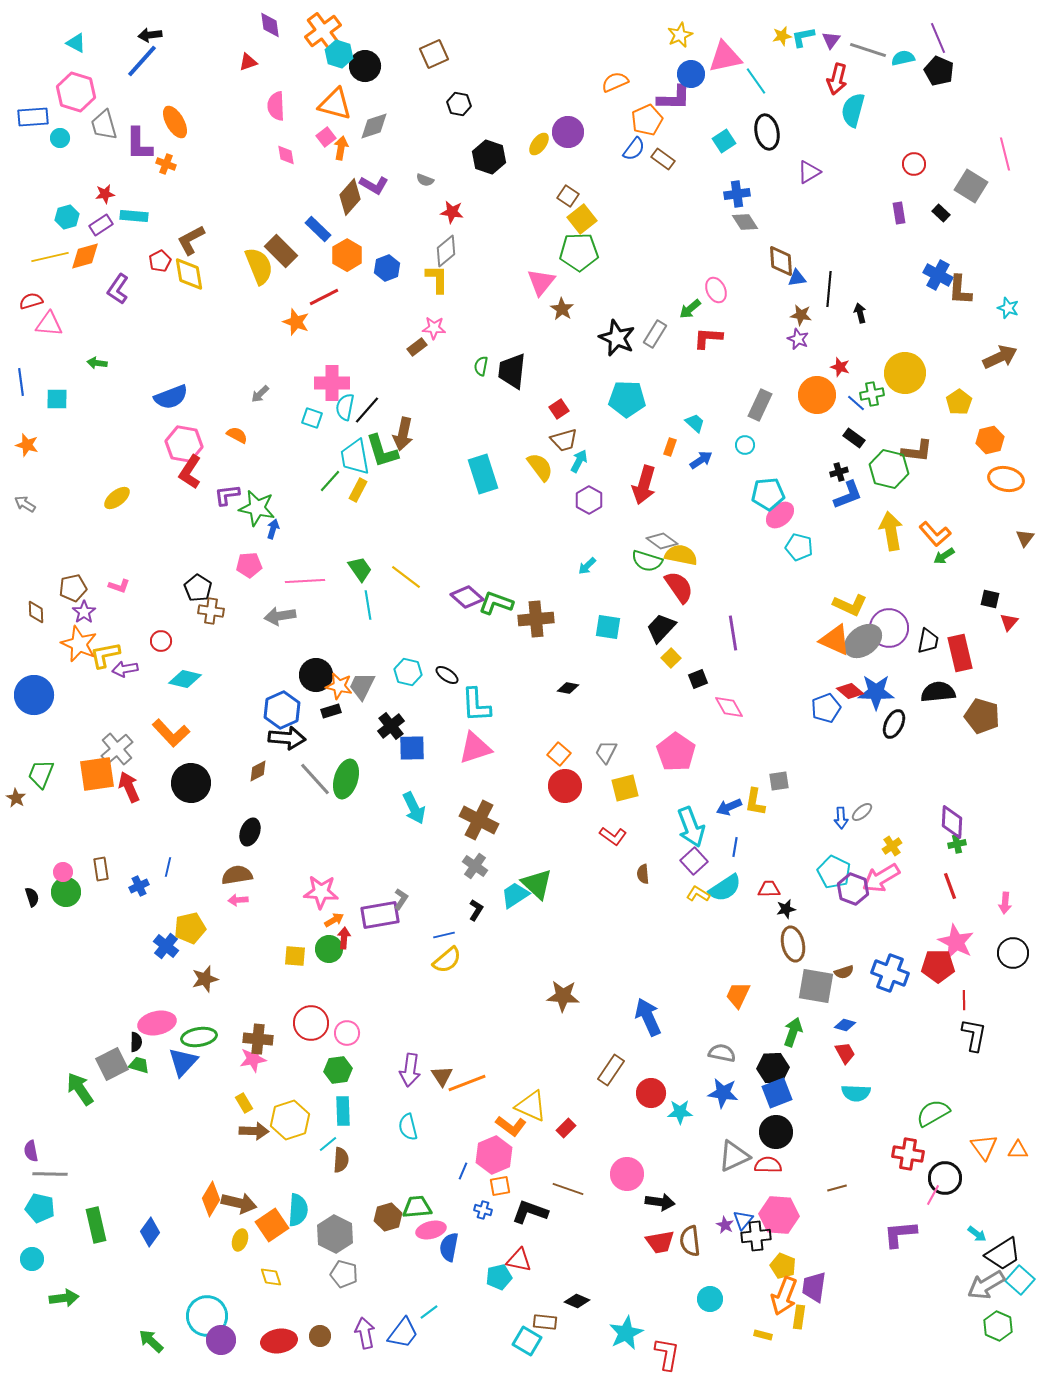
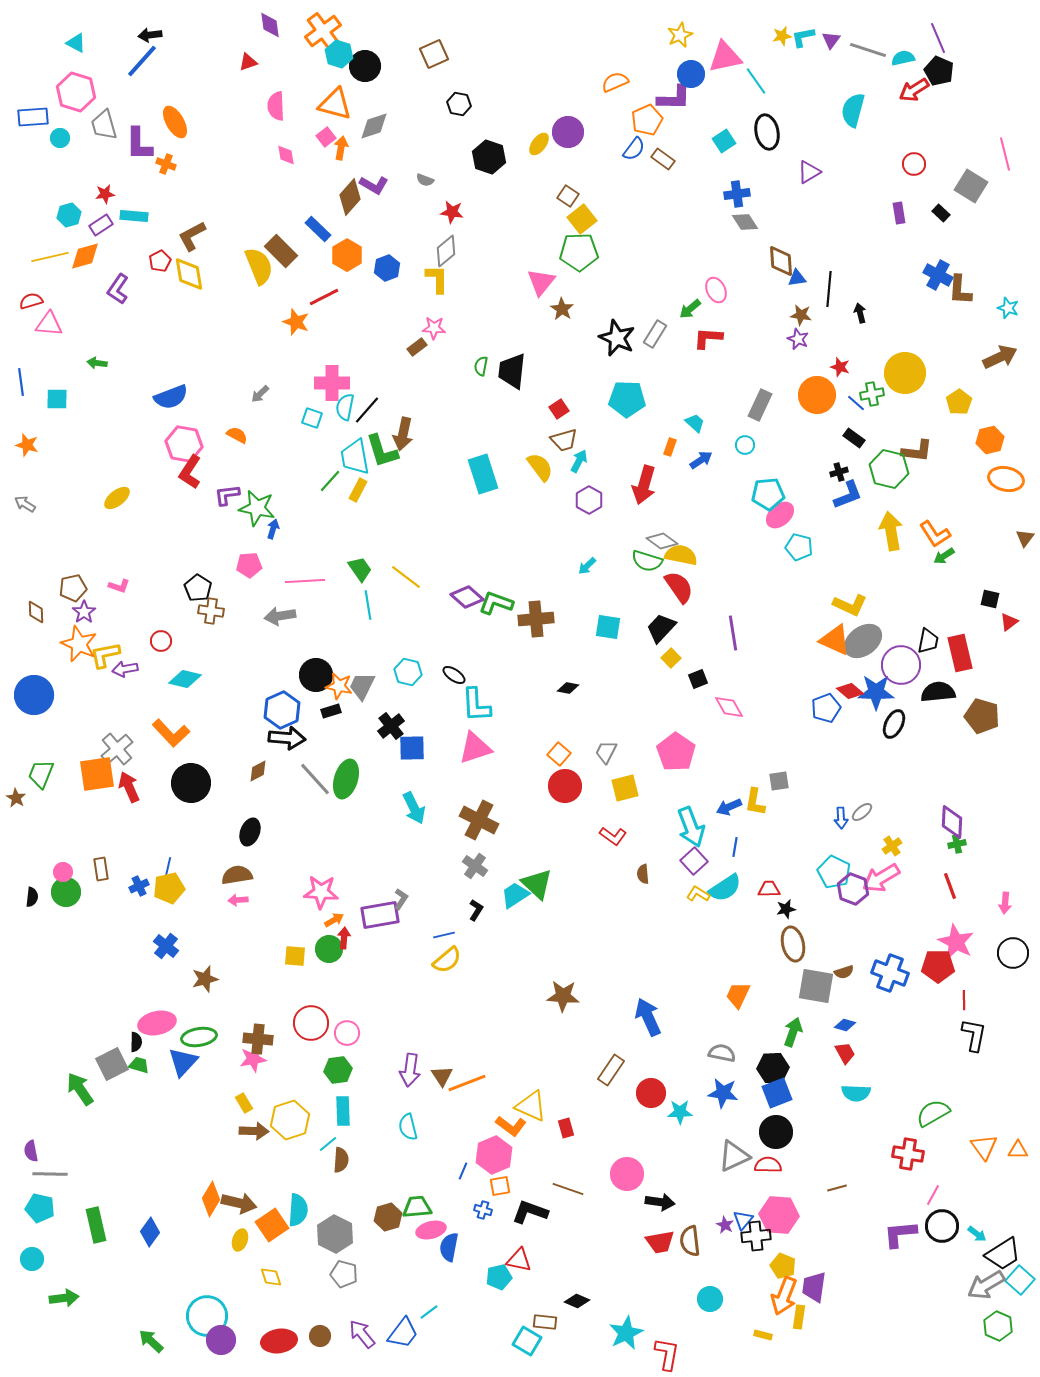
red arrow at (837, 79): moved 77 px right, 11 px down; rotated 44 degrees clockwise
cyan hexagon at (67, 217): moved 2 px right, 2 px up
brown L-shape at (191, 240): moved 1 px right, 4 px up
orange L-shape at (935, 534): rotated 8 degrees clockwise
red triangle at (1009, 622): rotated 12 degrees clockwise
purple circle at (889, 628): moved 12 px right, 37 px down
black ellipse at (447, 675): moved 7 px right
black semicircle at (32, 897): rotated 24 degrees clockwise
yellow pentagon at (190, 928): moved 21 px left, 40 px up
red rectangle at (566, 1128): rotated 60 degrees counterclockwise
black circle at (945, 1178): moved 3 px left, 48 px down
purple arrow at (365, 1333): moved 3 px left, 1 px down; rotated 28 degrees counterclockwise
